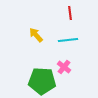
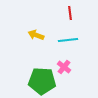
yellow arrow: rotated 28 degrees counterclockwise
